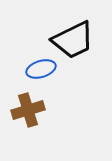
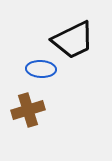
blue ellipse: rotated 20 degrees clockwise
